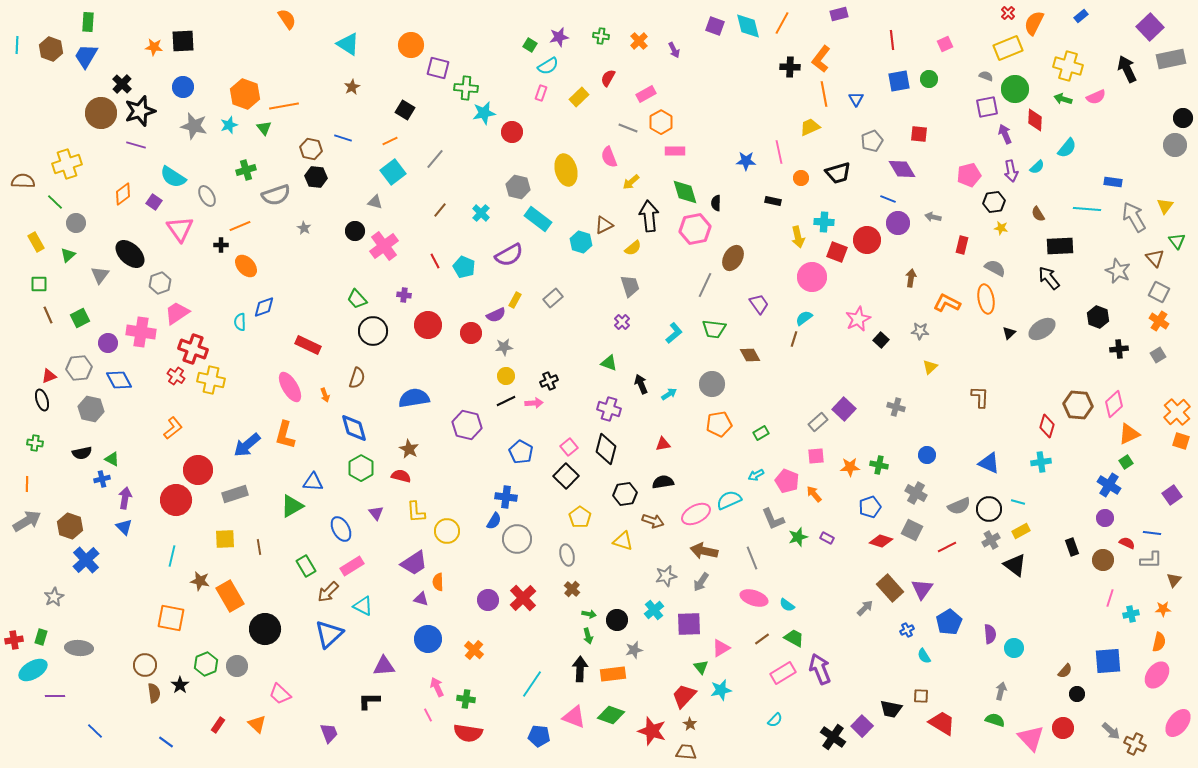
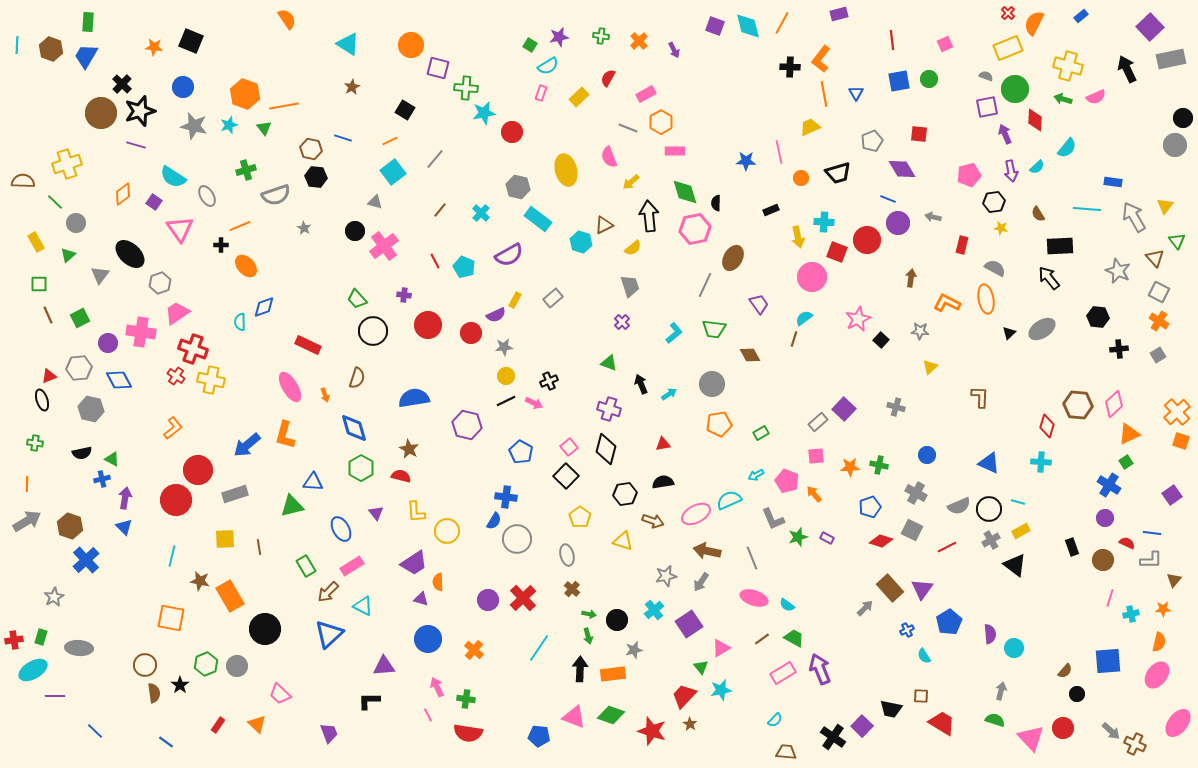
black square at (183, 41): moved 8 px right; rotated 25 degrees clockwise
blue triangle at (856, 99): moved 6 px up
black rectangle at (773, 201): moved 2 px left, 9 px down; rotated 35 degrees counterclockwise
black hexagon at (1098, 317): rotated 15 degrees counterclockwise
pink arrow at (534, 403): rotated 30 degrees clockwise
cyan cross at (1041, 462): rotated 12 degrees clockwise
green triangle at (292, 506): rotated 15 degrees clockwise
brown arrow at (704, 551): moved 3 px right
purple square at (689, 624): rotated 32 degrees counterclockwise
cyan line at (532, 684): moved 7 px right, 36 px up
brown trapezoid at (686, 752): moved 100 px right
